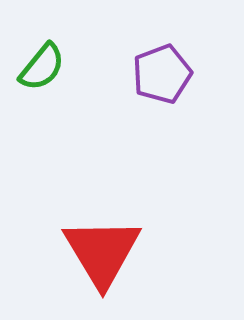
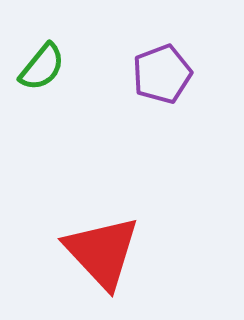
red triangle: rotated 12 degrees counterclockwise
